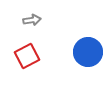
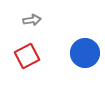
blue circle: moved 3 px left, 1 px down
